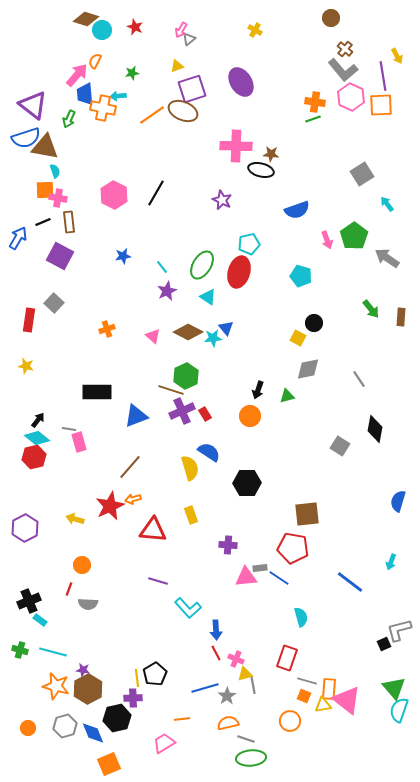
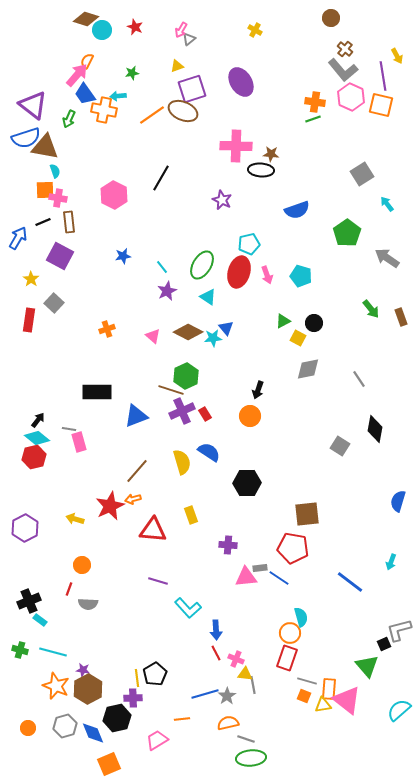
orange semicircle at (95, 61): moved 8 px left
blue trapezoid at (85, 94): rotated 30 degrees counterclockwise
orange square at (381, 105): rotated 15 degrees clockwise
orange cross at (103, 108): moved 1 px right, 2 px down
black ellipse at (261, 170): rotated 10 degrees counterclockwise
black line at (156, 193): moved 5 px right, 15 px up
green pentagon at (354, 236): moved 7 px left, 3 px up
pink arrow at (327, 240): moved 60 px left, 35 px down
brown rectangle at (401, 317): rotated 24 degrees counterclockwise
yellow star at (26, 366): moved 5 px right, 87 px up; rotated 21 degrees clockwise
green triangle at (287, 396): moved 4 px left, 75 px up; rotated 14 degrees counterclockwise
brown line at (130, 467): moved 7 px right, 4 px down
yellow semicircle at (190, 468): moved 8 px left, 6 px up
yellow triangle at (245, 674): rotated 21 degrees clockwise
orange star at (56, 686): rotated 8 degrees clockwise
blue line at (205, 688): moved 6 px down
green triangle at (394, 688): moved 27 px left, 22 px up
cyan semicircle at (399, 710): rotated 30 degrees clockwise
orange circle at (290, 721): moved 88 px up
pink trapezoid at (164, 743): moved 7 px left, 3 px up
